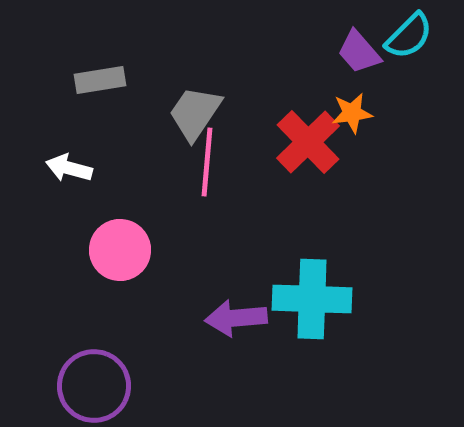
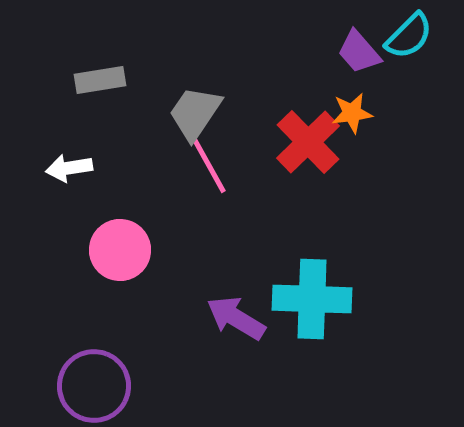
pink line: rotated 34 degrees counterclockwise
white arrow: rotated 24 degrees counterclockwise
purple arrow: rotated 36 degrees clockwise
